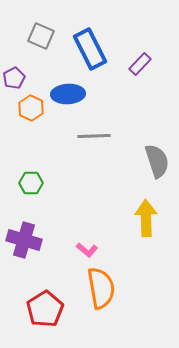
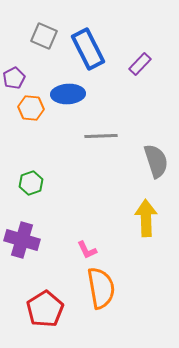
gray square: moved 3 px right
blue rectangle: moved 2 px left
orange hexagon: rotated 20 degrees counterclockwise
gray line: moved 7 px right
gray semicircle: moved 1 px left
green hexagon: rotated 20 degrees counterclockwise
purple cross: moved 2 px left
pink L-shape: rotated 25 degrees clockwise
